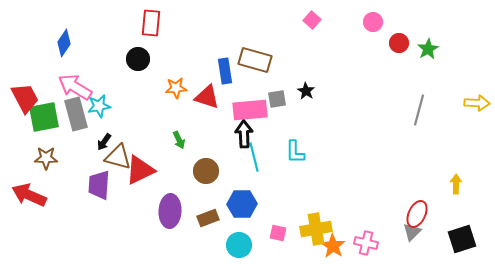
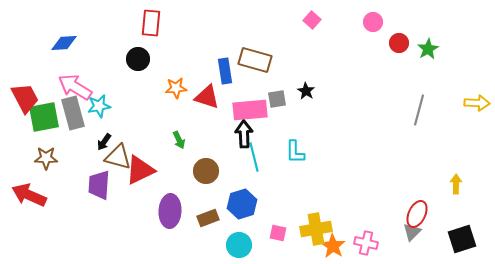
blue diamond at (64, 43): rotated 52 degrees clockwise
gray rectangle at (76, 114): moved 3 px left, 1 px up
blue hexagon at (242, 204): rotated 16 degrees counterclockwise
